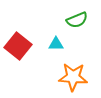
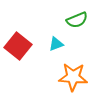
cyan triangle: rotated 21 degrees counterclockwise
